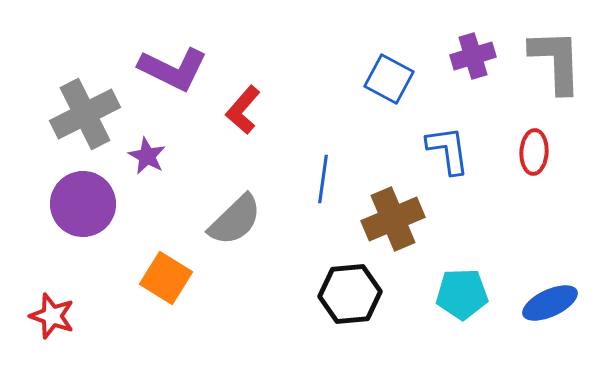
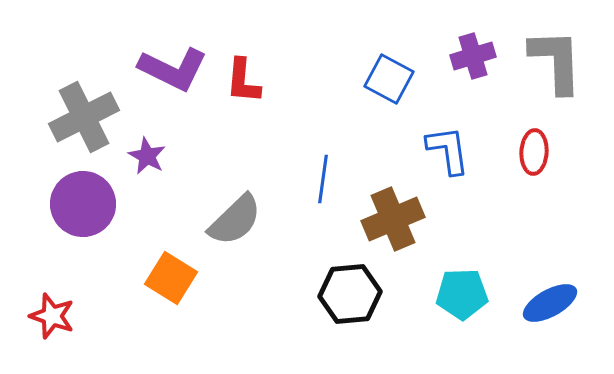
red L-shape: moved 29 px up; rotated 36 degrees counterclockwise
gray cross: moved 1 px left, 3 px down
orange square: moved 5 px right
blue ellipse: rotated 4 degrees counterclockwise
